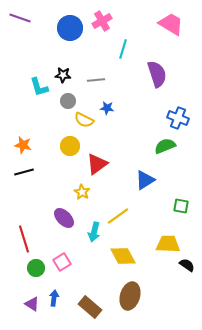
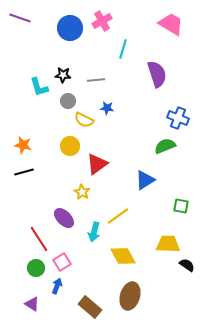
red line: moved 15 px right; rotated 16 degrees counterclockwise
blue arrow: moved 3 px right, 12 px up; rotated 14 degrees clockwise
